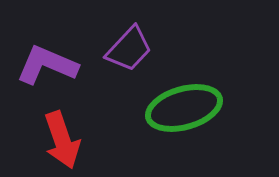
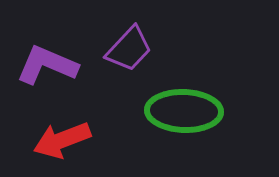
green ellipse: moved 3 px down; rotated 18 degrees clockwise
red arrow: rotated 88 degrees clockwise
